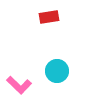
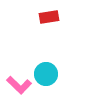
cyan circle: moved 11 px left, 3 px down
